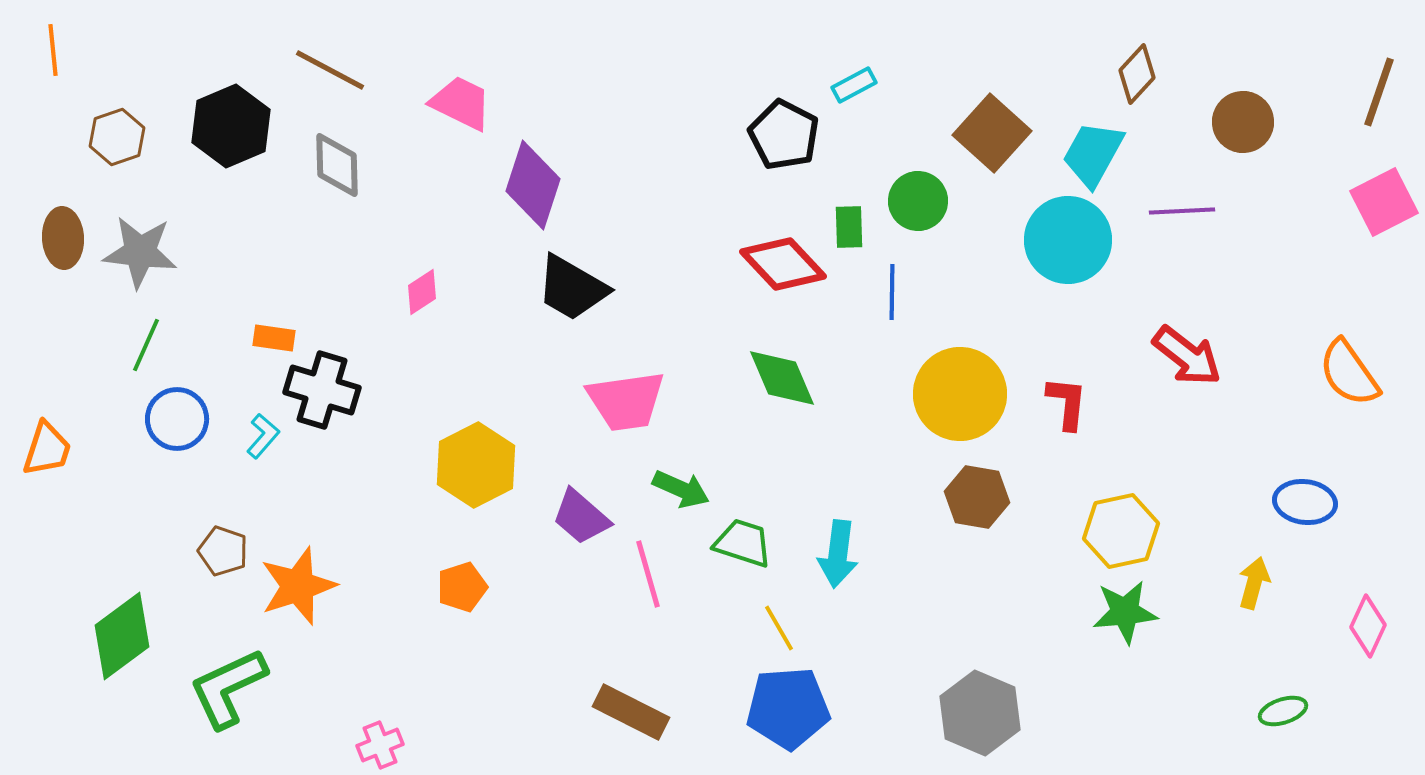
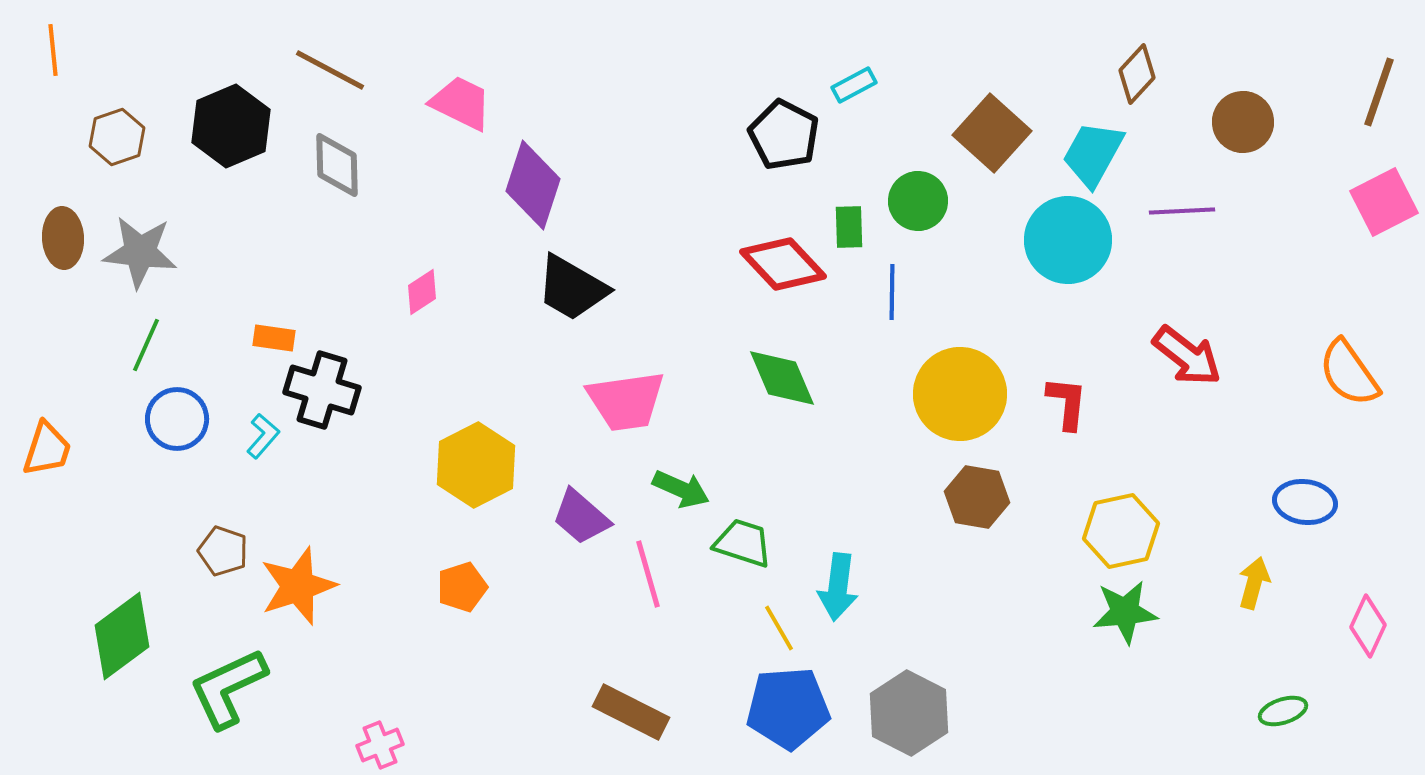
cyan arrow at (838, 554): moved 33 px down
gray hexagon at (980, 713): moved 71 px left; rotated 4 degrees clockwise
